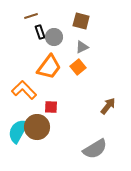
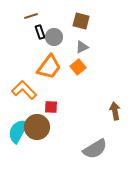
brown arrow: moved 7 px right, 5 px down; rotated 48 degrees counterclockwise
